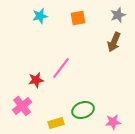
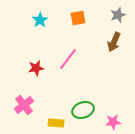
cyan star: moved 4 px down; rotated 21 degrees counterclockwise
pink line: moved 7 px right, 9 px up
red star: moved 12 px up
pink cross: moved 2 px right, 1 px up
yellow rectangle: rotated 21 degrees clockwise
